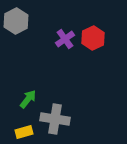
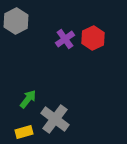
gray cross: rotated 28 degrees clockwise
